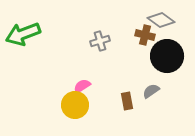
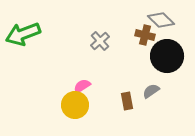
gray diamond: rotated 8 degrees clockwise
gray cross: rotated 24 degrees counterclockwise
